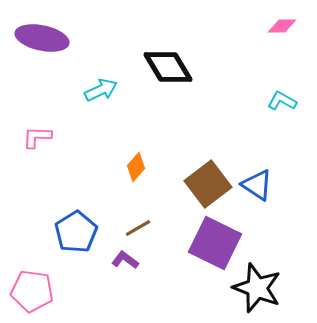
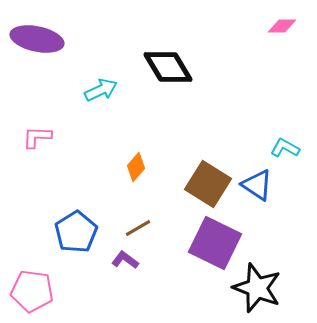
purple ellipse: moved 5 px left, 1 px down
cyan L-shape: moved 3 px right, 47 px down
brown square: rotated 21 degrees counterclockwise
